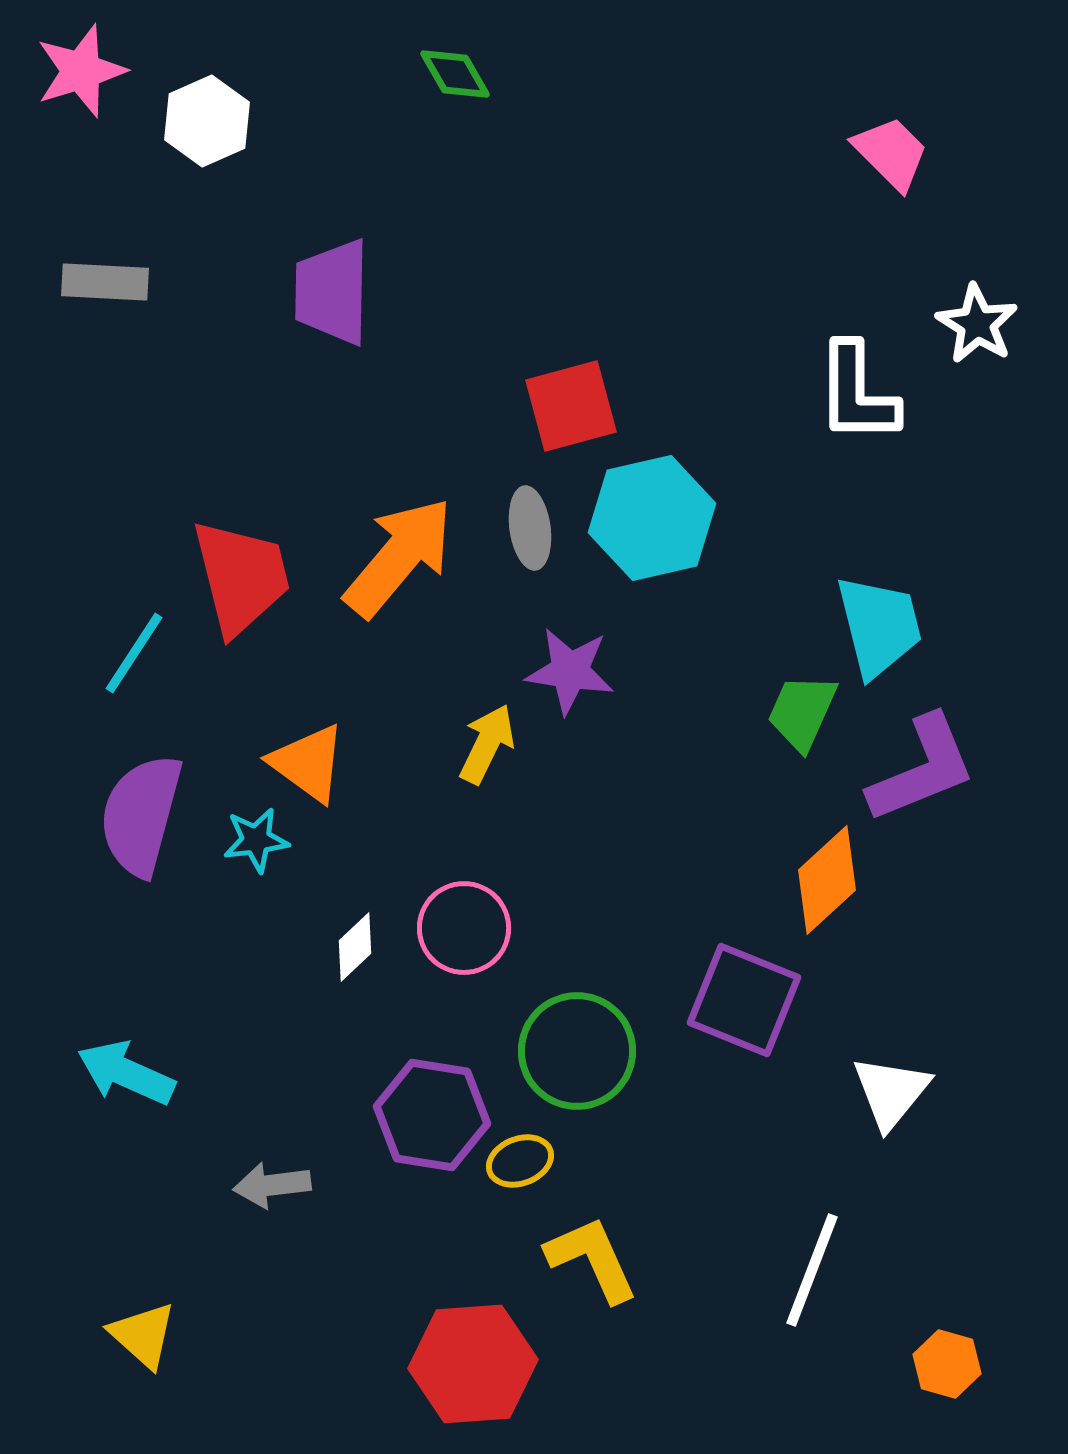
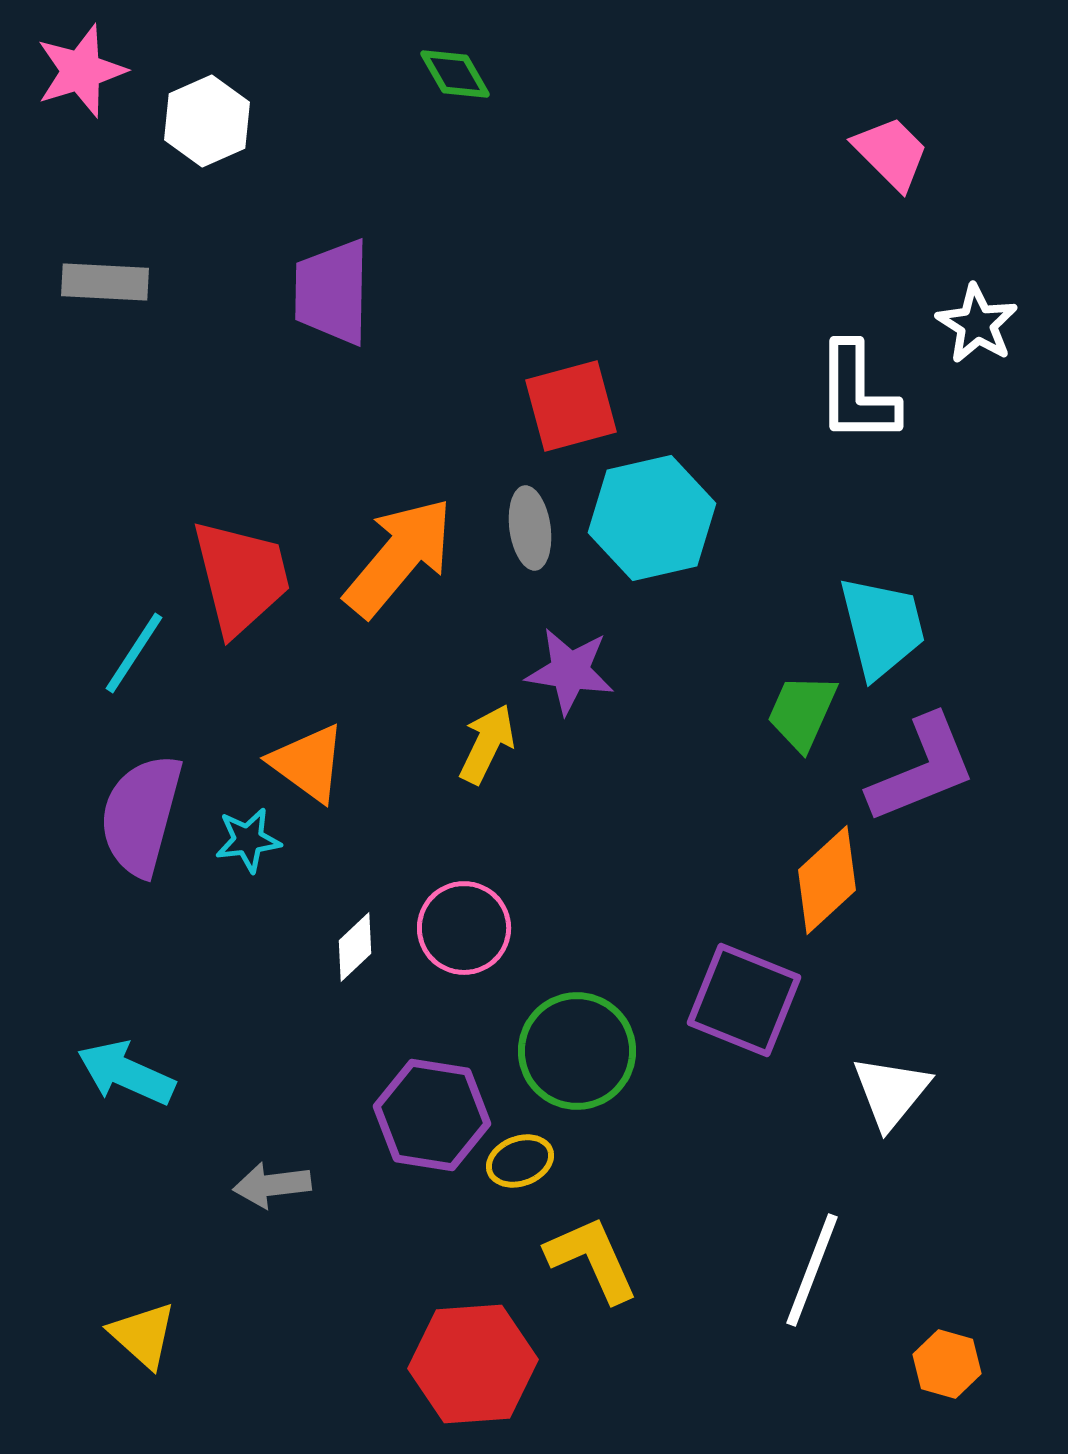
cyan trapezoid: moved 3 px right, 1 px down
cyan star: moved 8 px left
